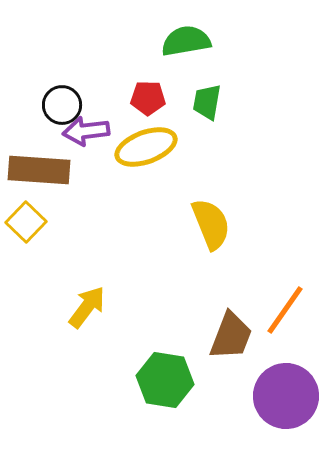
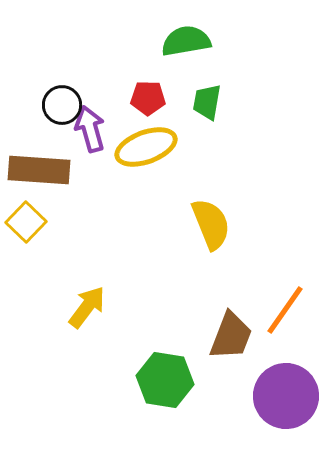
purple arrow: moved 4 px right, 2 px up; rotated 81 degrees clockwise
